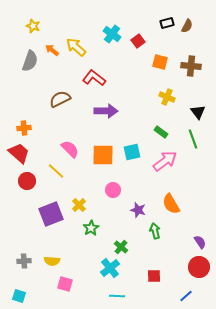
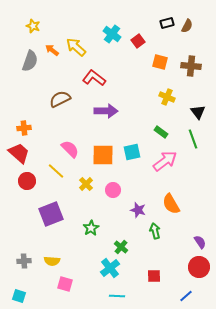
yellow cross at (79, 205): moved 7 px right, 21 px up
